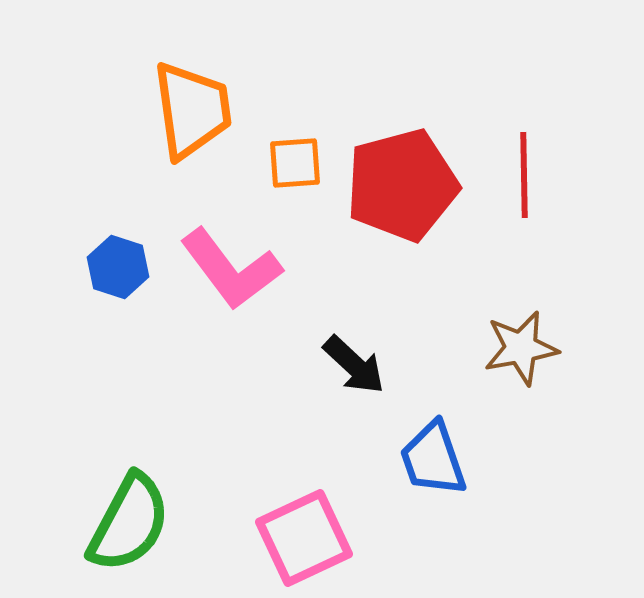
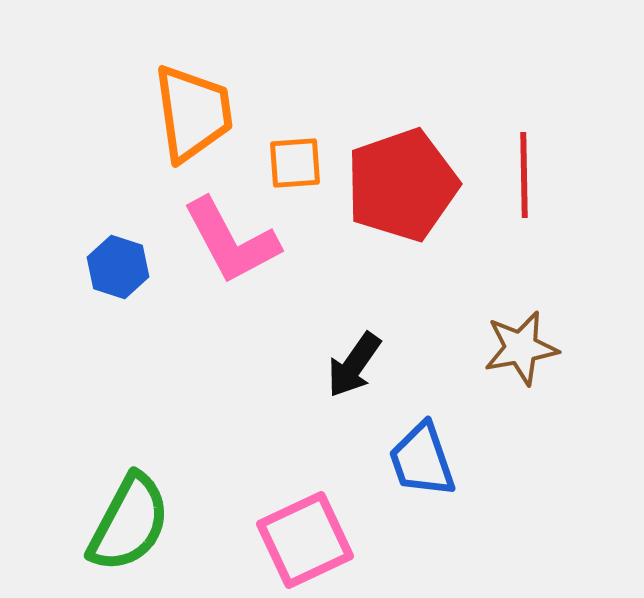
orange trapezoid: moved 1 px right, 3 px down
red pentagon: rotated 4 degrees counterclockwise
pink L-shape: moved 28 px up; rotated 9 degrees clockwise
black arrow: rotated 82 degrees clockwise
blue trapezoid: moved 11 px left, 1 px down
pink square: moved 1 px right, 2 px down
